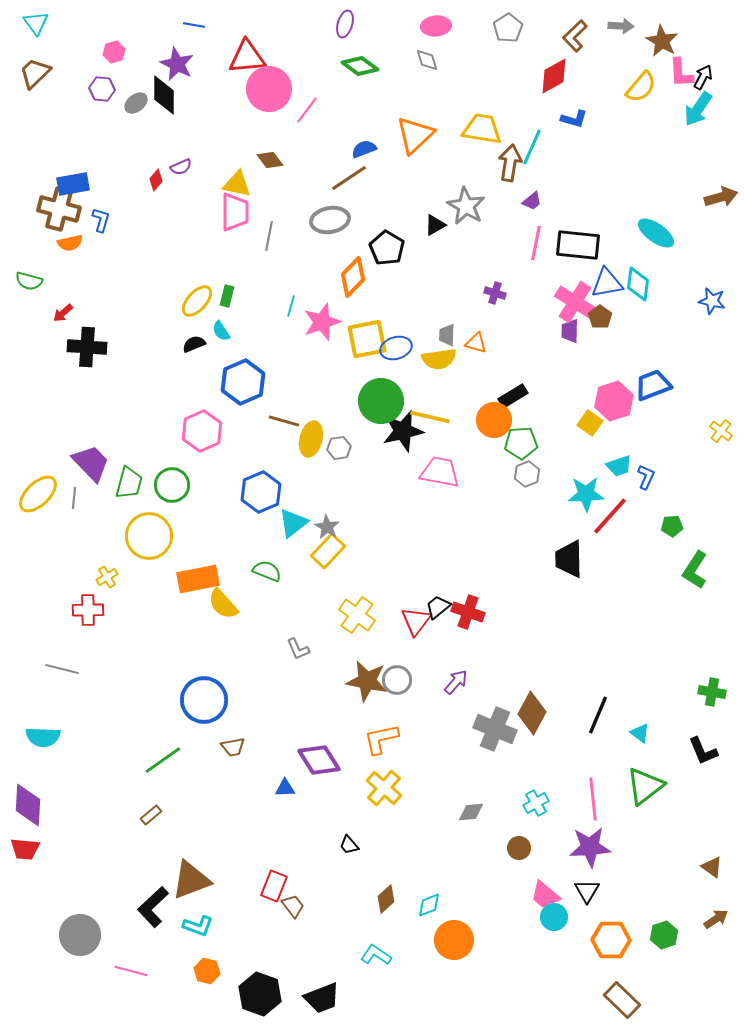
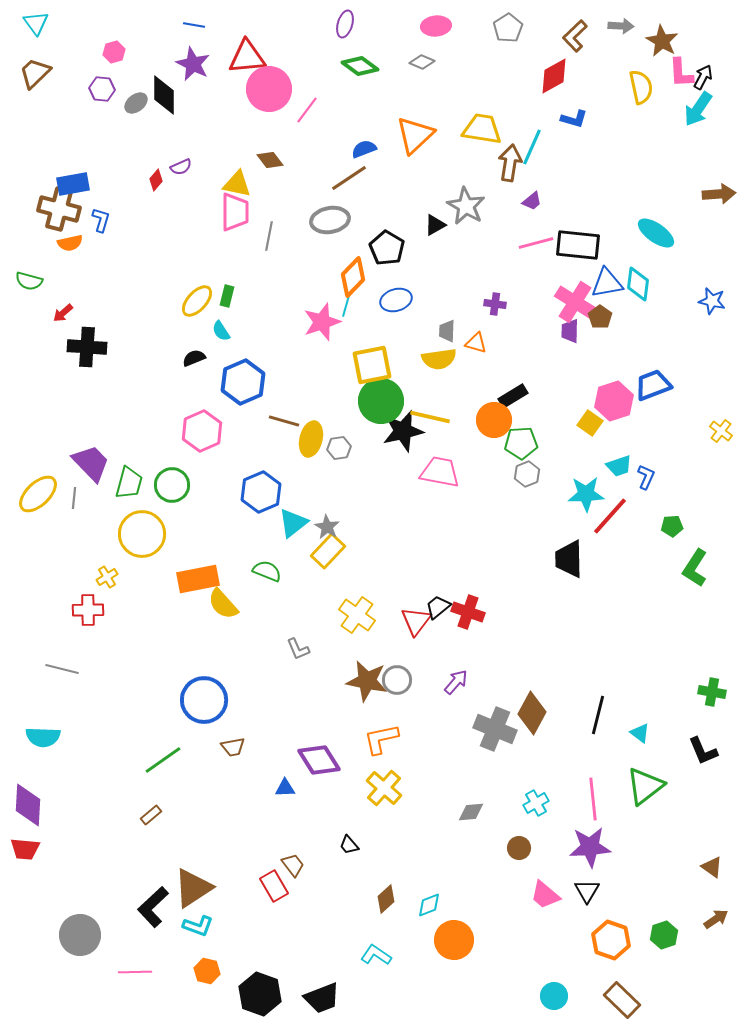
gray diamond at (427, 60): moved 5 px left, 2 px down; rotated 50 degrees counterclockwise
purple star at (177, 64): moved 16 px right
yellow semicircle at (641, 87): rotated 52 degrees counterclockwise
brown arrow at (721, 197): moved 2 px left, 3 px up; rotated 12 degrees clockwise
pink line at (536, 243): rotated 64 degrees clockwise
purple cross at (495, 293): moved 11 px down; rotated 10 degrees counterclockwise
cyan line at (291, 306): moved 55 px right
gray trapezoid at (447, 335): moved 4 px up
yellow square at (367, 339): moved 5 px right, 26 px down
black semicircle at (194, 344): moved 14 px down
blue ellipse at (396, 348): moved 48 px up
yellow circle at (149, 536): moved 7 px left, 2 px up
green L-shape at (695, 570): moved 2 px up
black line at (598, 715): rotated 9 degrees counterclockwise
brown triangle at (191, 880): moved 2 px right, 8 px down; rotated 12 degrees counterclockwise
red rectangle at (274, 886): rotated 52 degrees counterclockwise
brown trapezoid at (293, 906): moved 41 px up
cyan circle at (554, 917): moved 79 px down
orange hexagon at (611, 940): rotated 18 degrees clockwise
pink line at (131, 971): moved 4 px right, 1 px down; rotated 16 degrees counterclockwise
